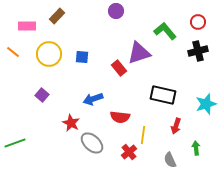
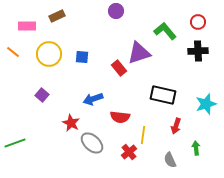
brown rectangle: rotated 21 degrees clockwise
black cross: rotated 12 degrees clockwise
